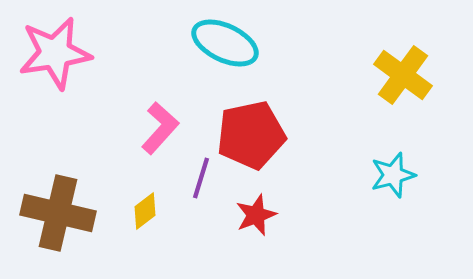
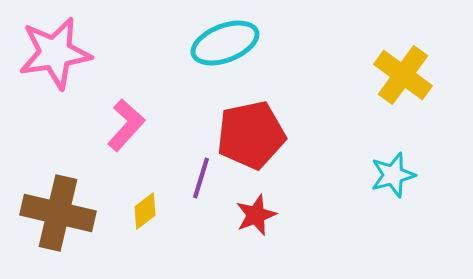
cyan ellipse: rotated 46 degrees counterclockwise
pink L-shape: moved 34 px left, 3 px up
